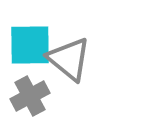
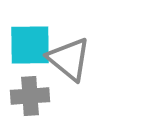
gray cross: rotated 24 degrees clockwise
